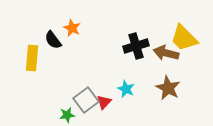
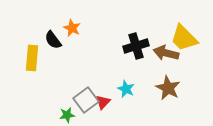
red triangle: moved 1 px left
